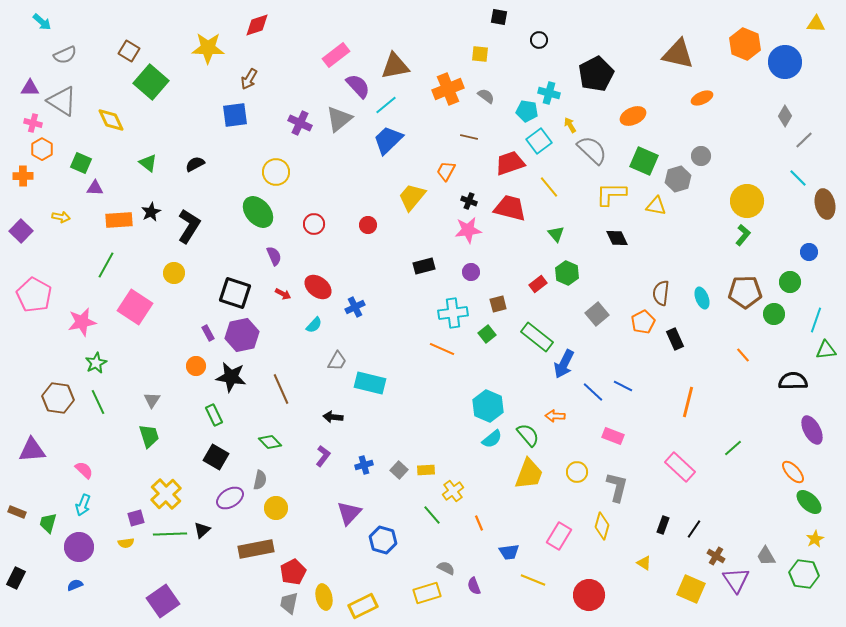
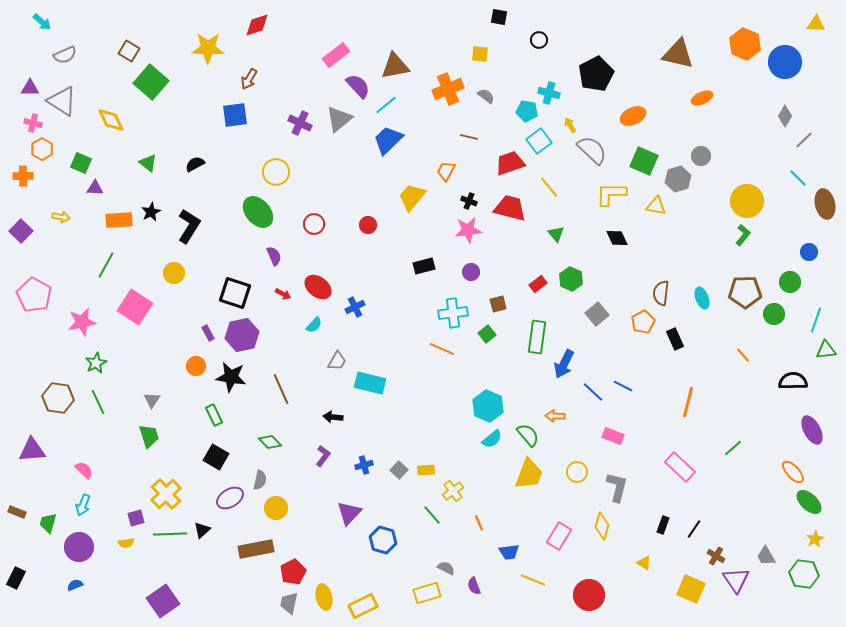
green hexagon at (567, 273): moved 4 px right, 6 px down
green rectangle at (537, 337): rotated 60 degrees clockwise
